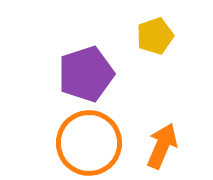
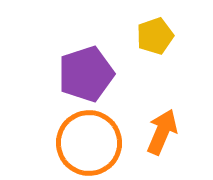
orange arrow: moved 14 px up
